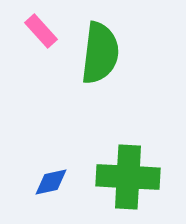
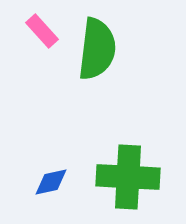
pink rectangle: moved 1 px right
green semicircle: moved 3 px left, 4 px up
